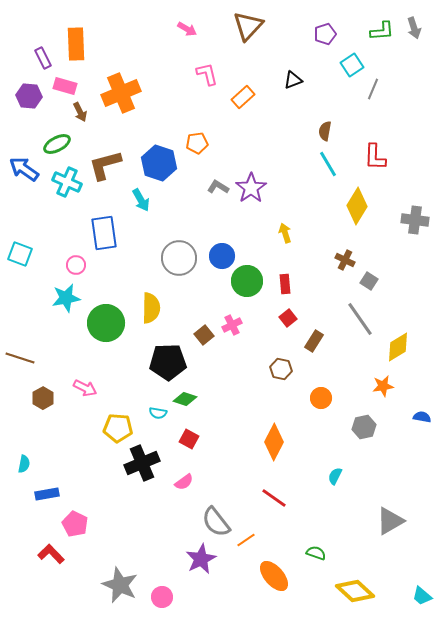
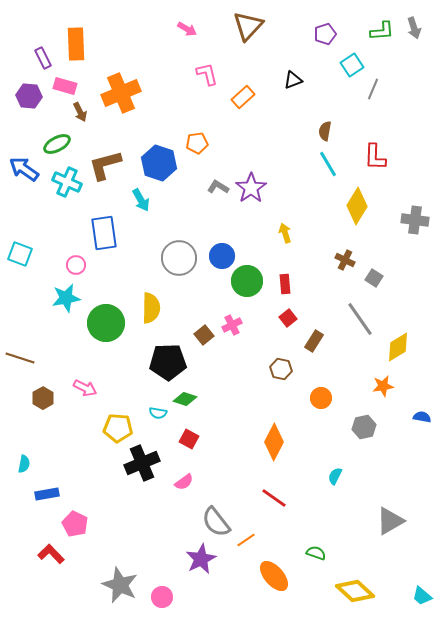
gray square at (369, 281): moved 5 px right, 3 px up
